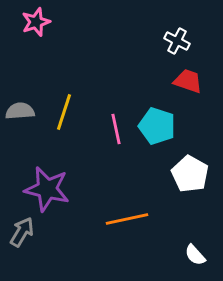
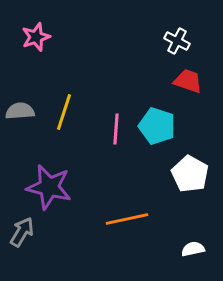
pink star: moved 15 px down
pink line: rotated 16 degrees clockwise
purple star: moved 2 px right, 2 px up
white semicircle: moved 2 px left, 6 px up; rotated 120 degrees clockwise
